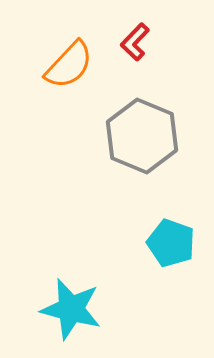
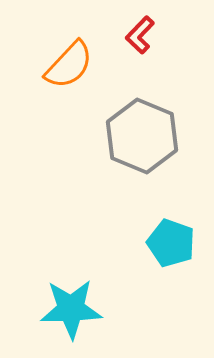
red L-shape: moved 5 px right, 7 px up
cyan star: rotated 16 degrees counterclockwise
